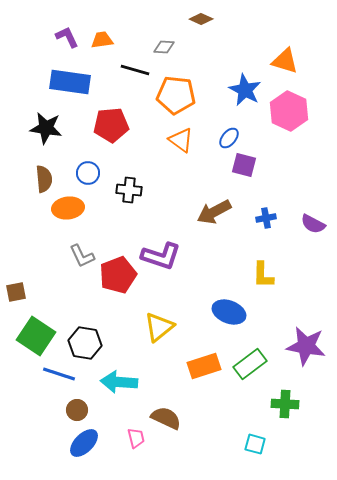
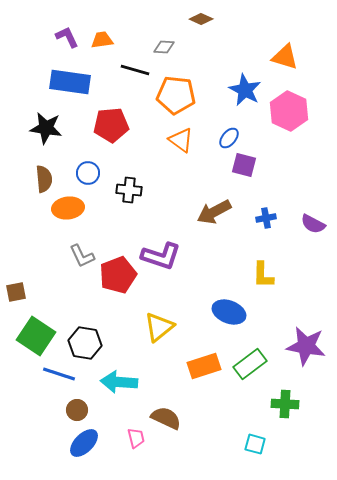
orange triangle at (285, 61): moved 4 px up
